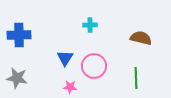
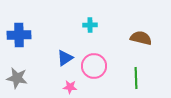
blue triangle: rotated 24 degrees clockwise
